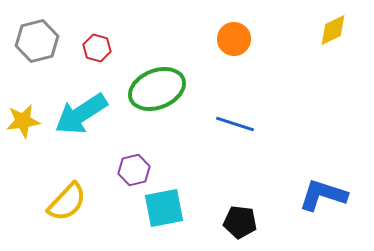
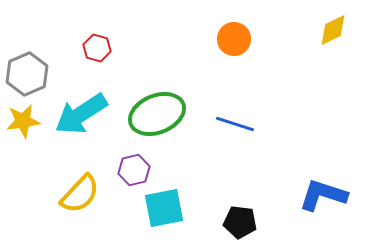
gray hexagon: moved 10 px left, 33 px down; rotated 9 degrees counterclockwise
green ellipse: moved 25 px down
yellow semicircle: moved 13 px right, 8 px up
